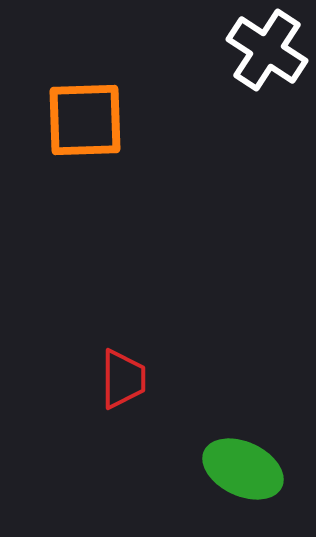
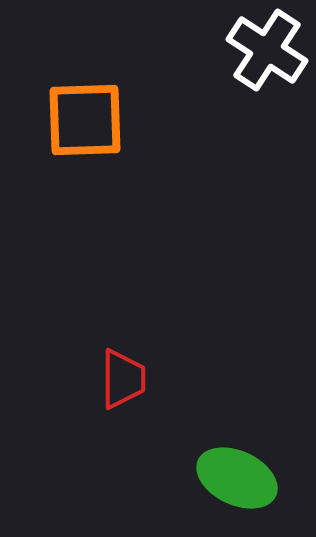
green ellipse: moved 6 px left, 9 px down
